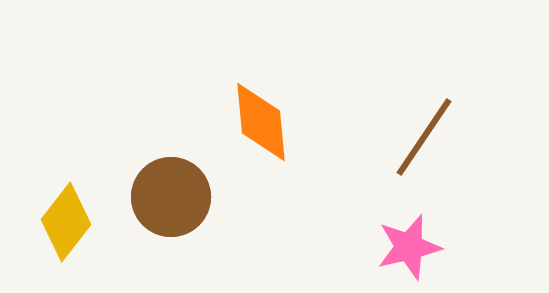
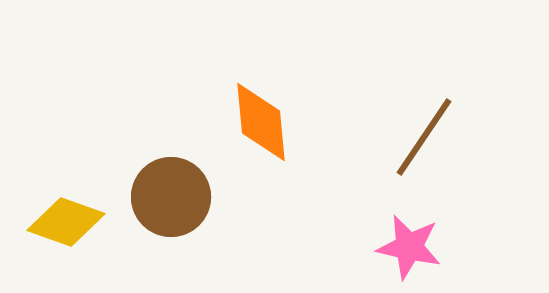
yellow diamond: rotated 72 degrees clockwise
pink star: rotated 26 degrees clockwise
